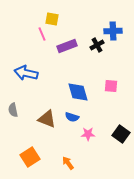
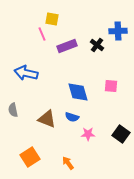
blue cross: moved 5 px right
black cross: rotated 24 degrees counterclockwise
